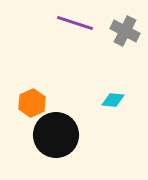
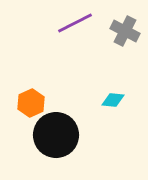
purple line: rotated 45 degrees counterclockwise
orange hexagon: moved 1 px left
